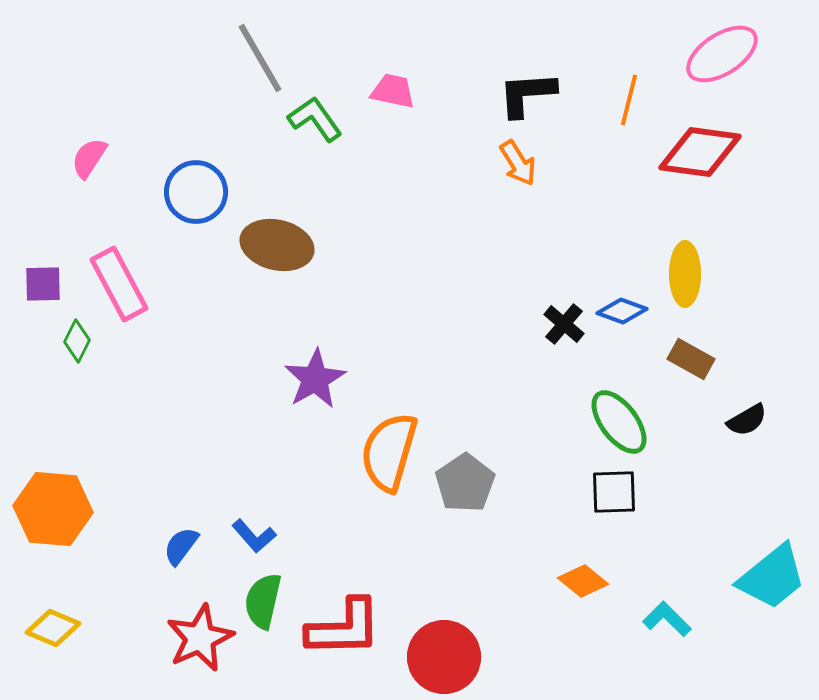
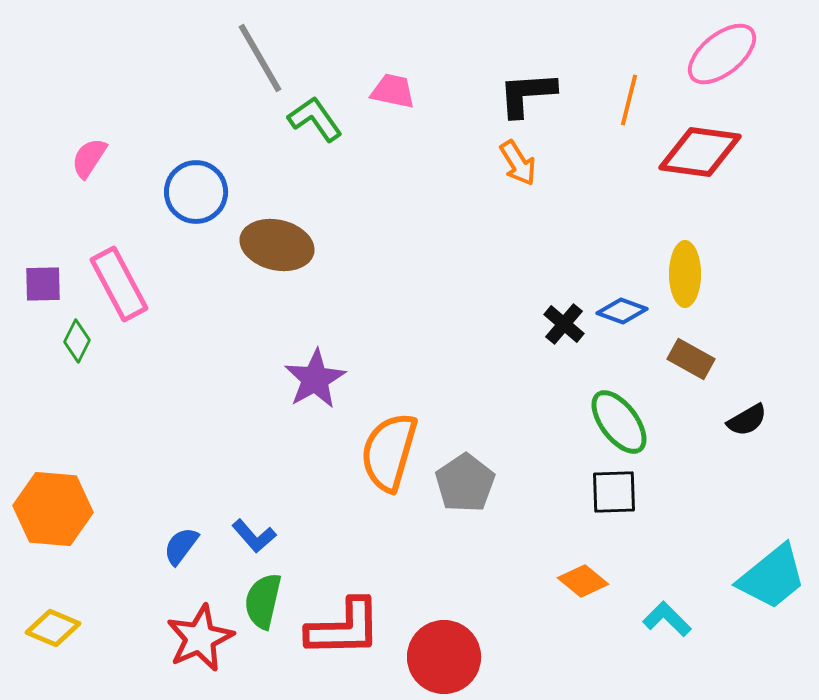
pink ellipse: rotated 6 degrees counterclockwise
